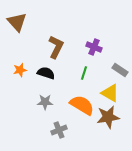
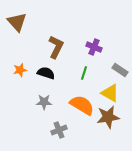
gray star: moved 1 px left
